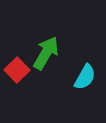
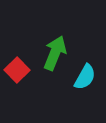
green arrow: moved 9 px right; rotated 8 degrees counterclockwise
